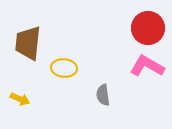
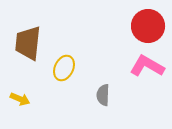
red circle: moved 2 px up
yellow ellipse: rotated 70 degrees counterclockwise
gray semicircle: rotated 10 degrees clockwise
